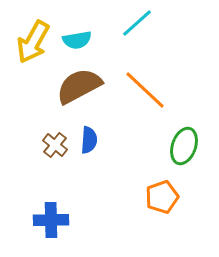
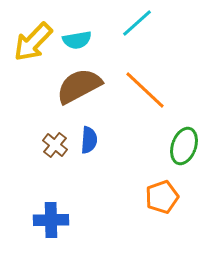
yellow arrow: rotated 15 degrees clockwise
